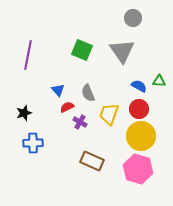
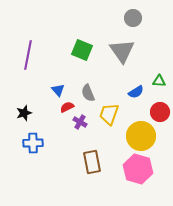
blue semicircle: moved 3 px left, 6 px down; rotated 119 degrees clockwise
red circle: moved 21 px right, 3 px down
brown rectangle: moved 1 px down; rotated 55 degrees clockwise
